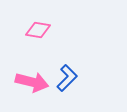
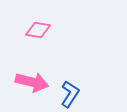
blue L-shape: moved 3 px right, 16 px down; rotated 12 degrees counterclockwise
